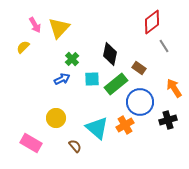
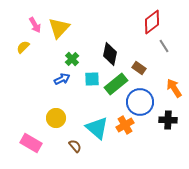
black cross: rotated 18 degrees clockwise
